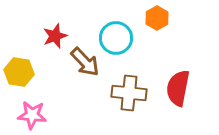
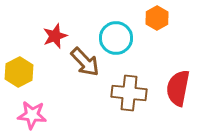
yellow hexagon: rotated 24 degrees clockwise
